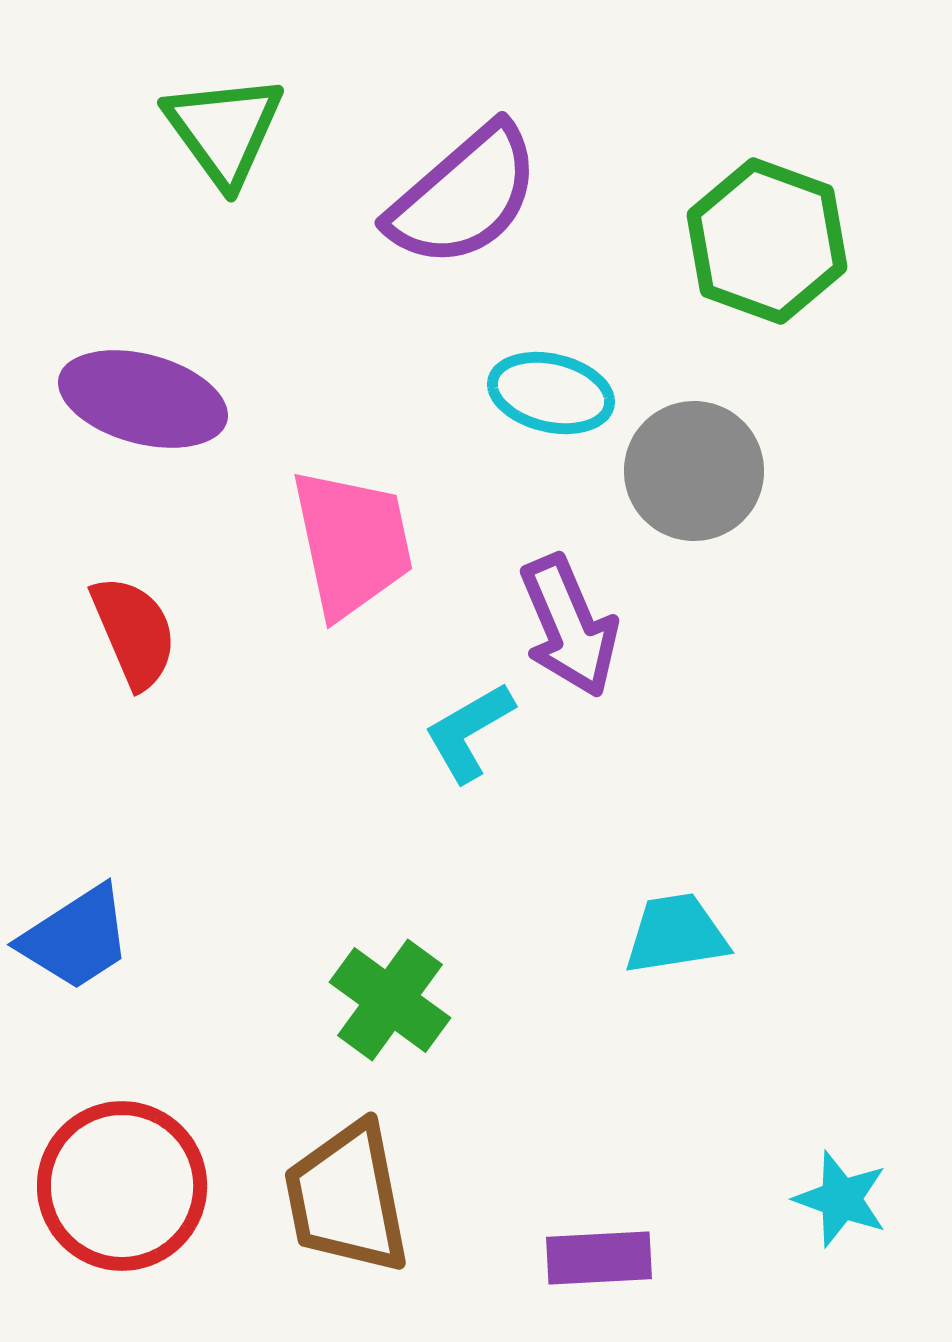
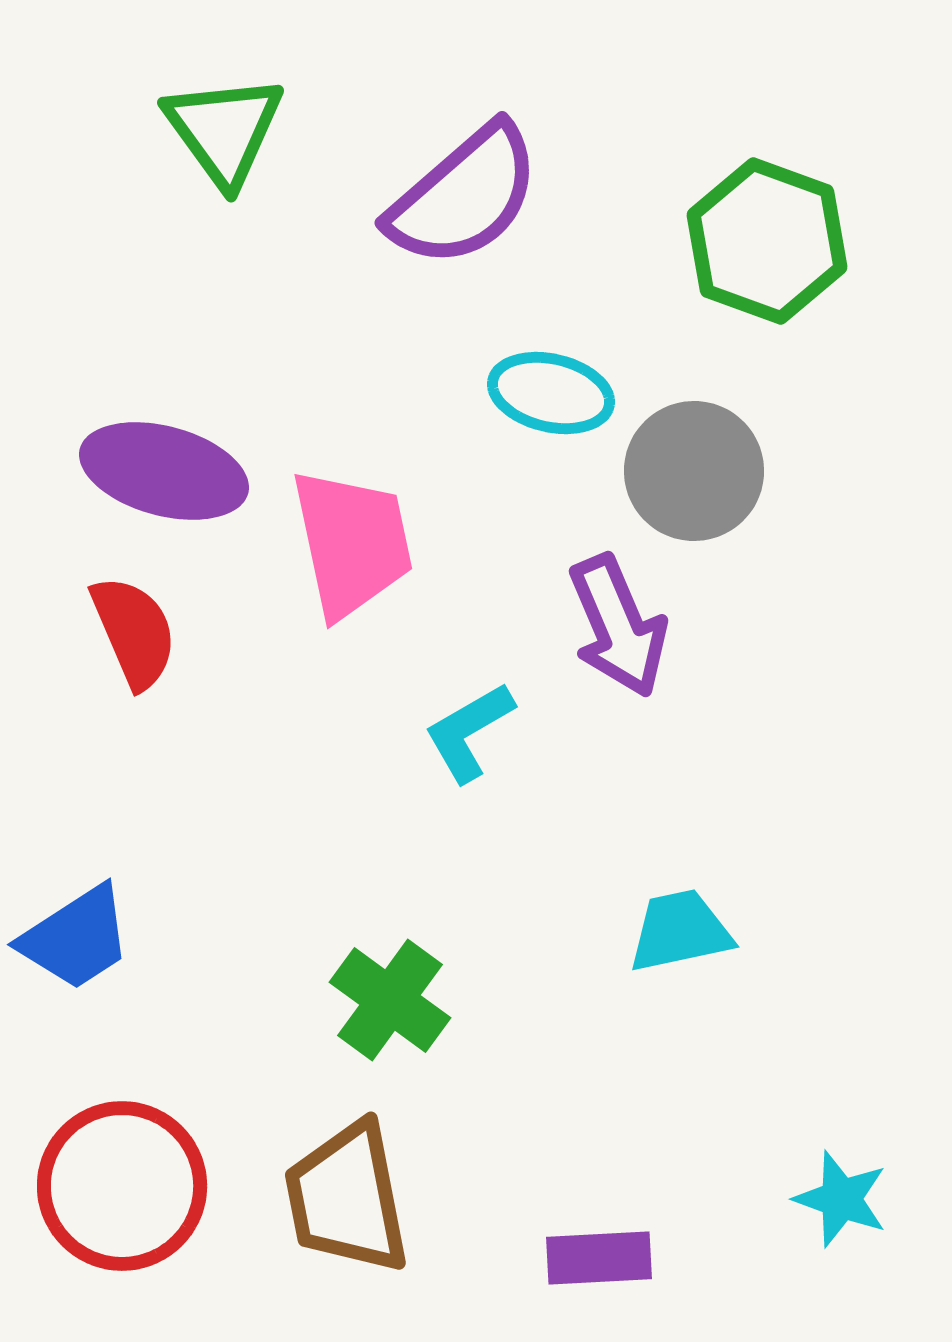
purple ellipse: moved 21 px right, 72 px down
purple arrow: moved 49 px right
cyan trapezoid: moved 4 px right, 3 px up; rotated 3 degrees counterclockwise
